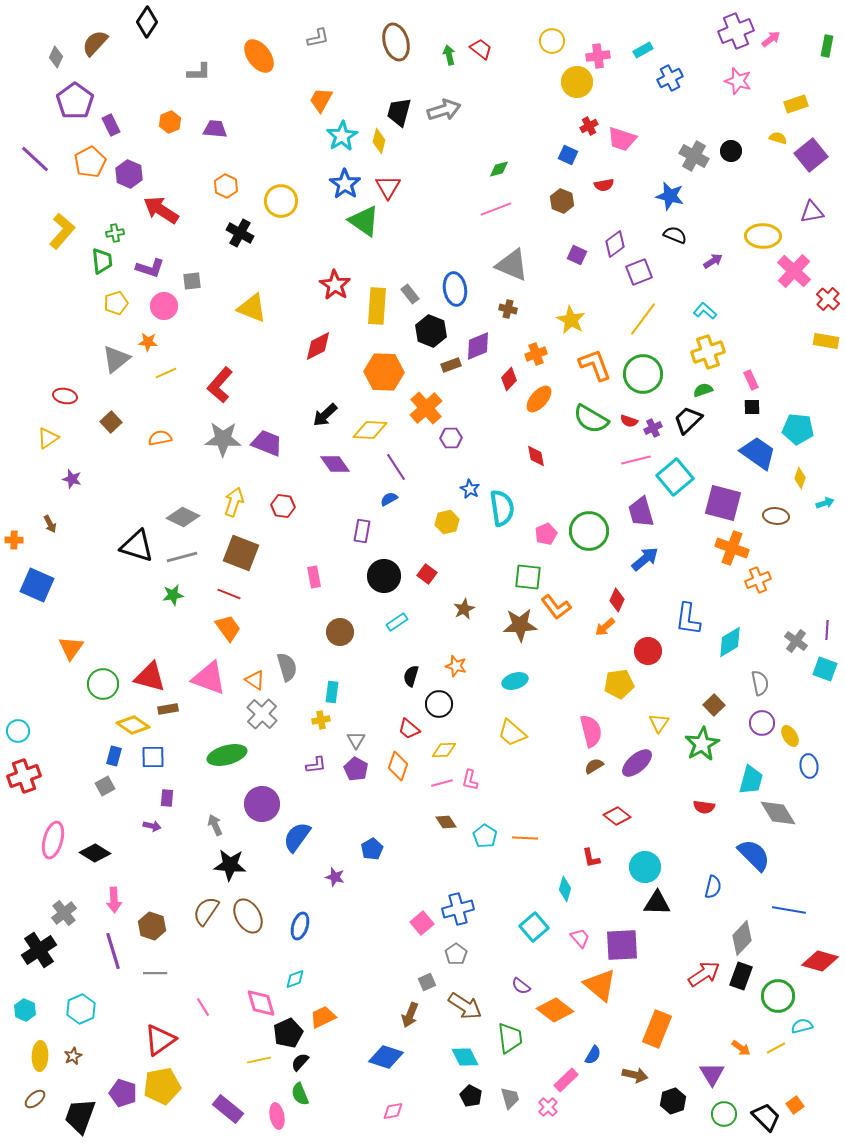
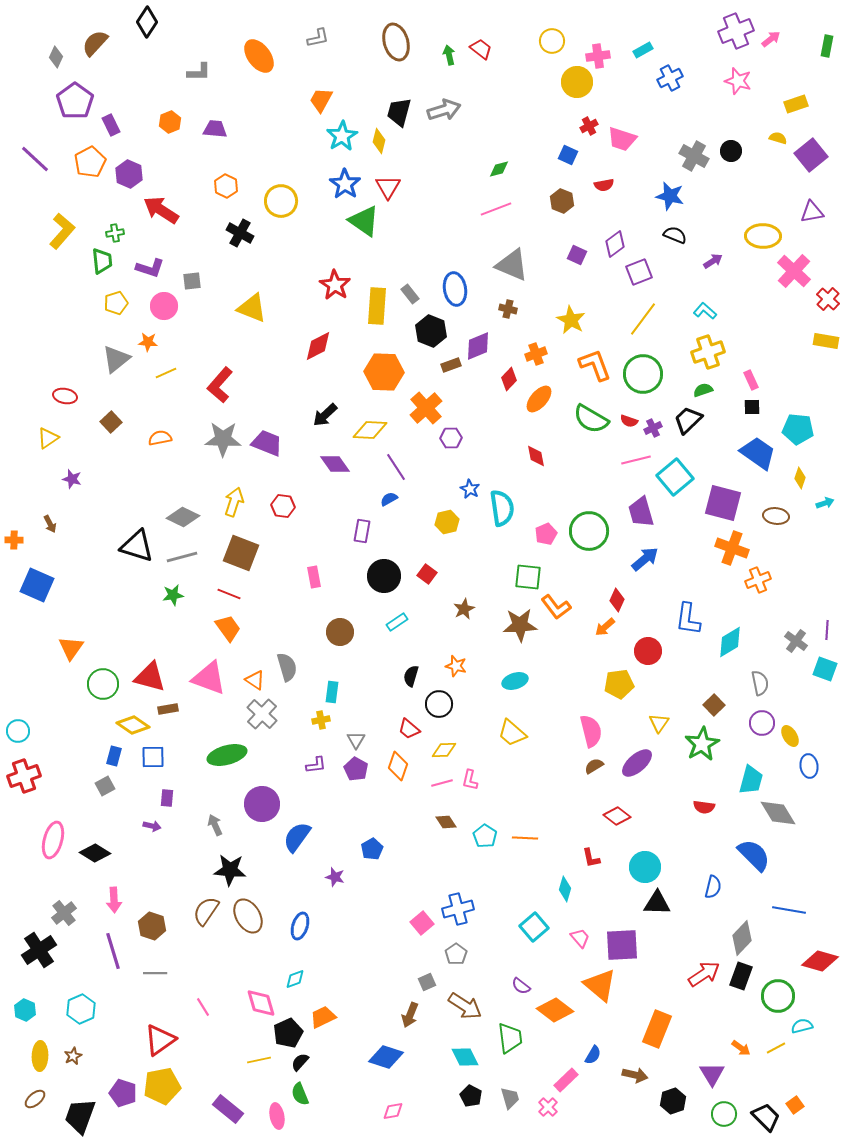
black star at (230, 865): moved 5 px down
